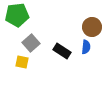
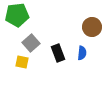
blue semicircle: moved 4 px left, 6 px down
black rectangle: moved 4 px left, 2 px down; rotated 36 degrees clockwise
